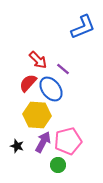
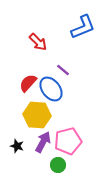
red arrow: moved 18 px up
purple line: moved 1 px down
